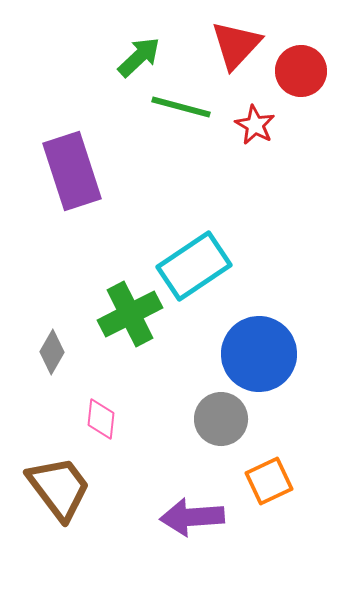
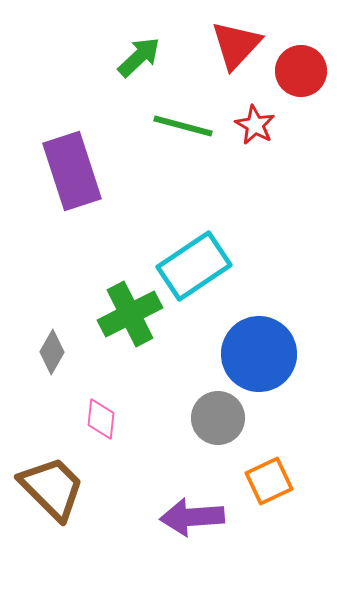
green line: moved 2 px right, 19 px down
gray circle: moved 3 px left, 1 px up
brown trapezoid: moved 7 px left; rotated 8 degrees counterclockwise
